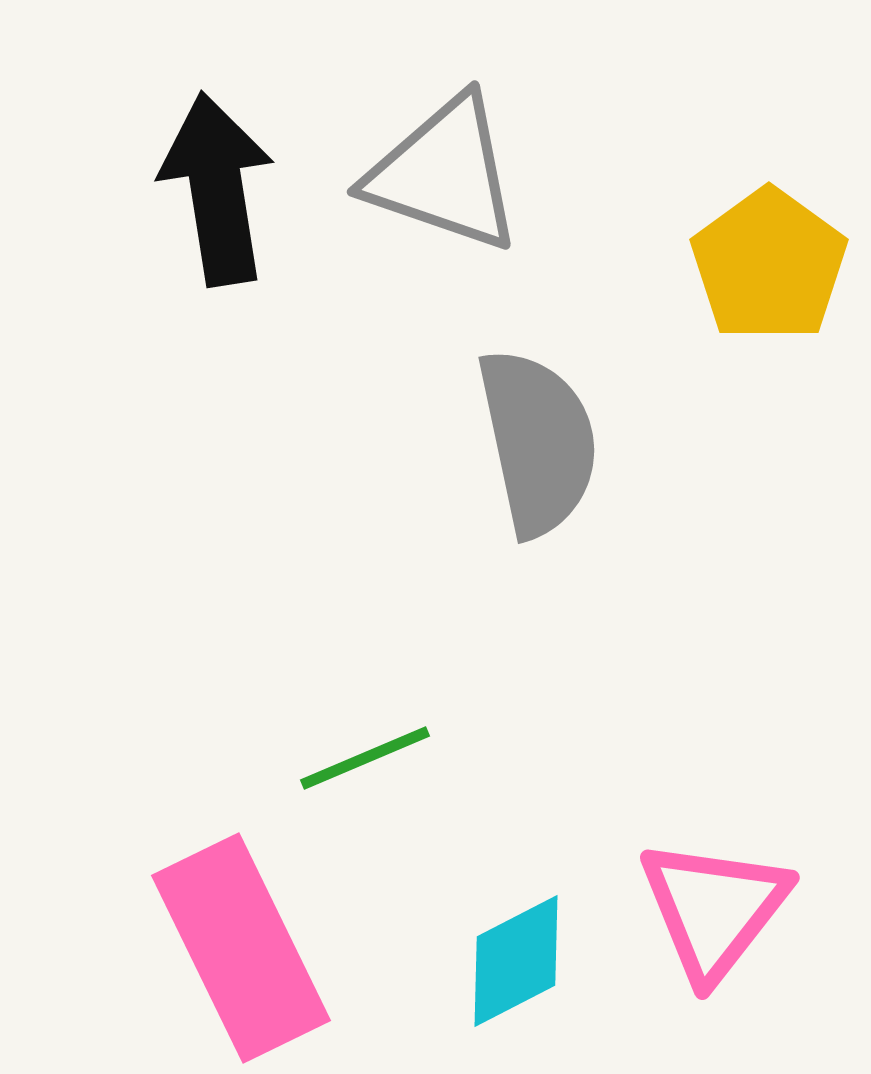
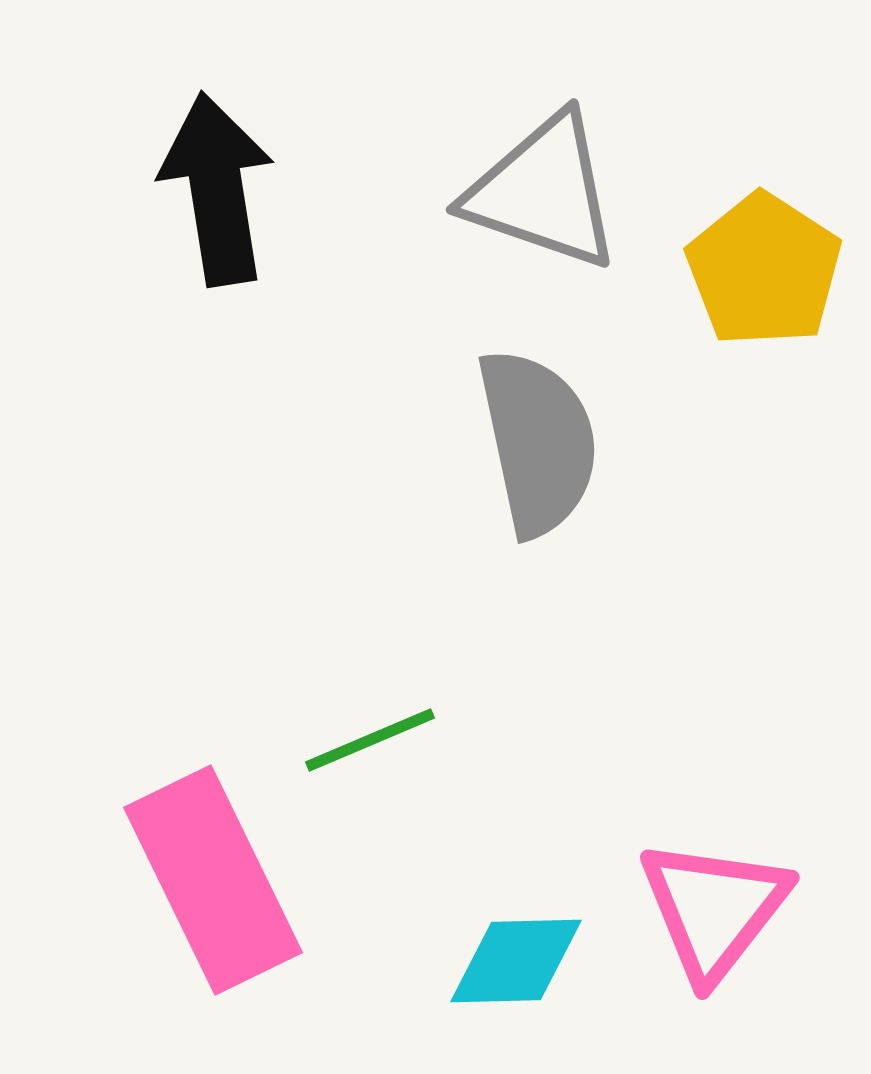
gray triangle: moved 99 px right, 18 px down
yellow pentagon: moved 5 px left, 5 px down; rotated 3 degrees counterclockwise
green line: moved 5 px right, 18 px up
pink rectangle: moved 28 px left, 68 px up
cyan diamond: rotated 26 degrees clockwise
